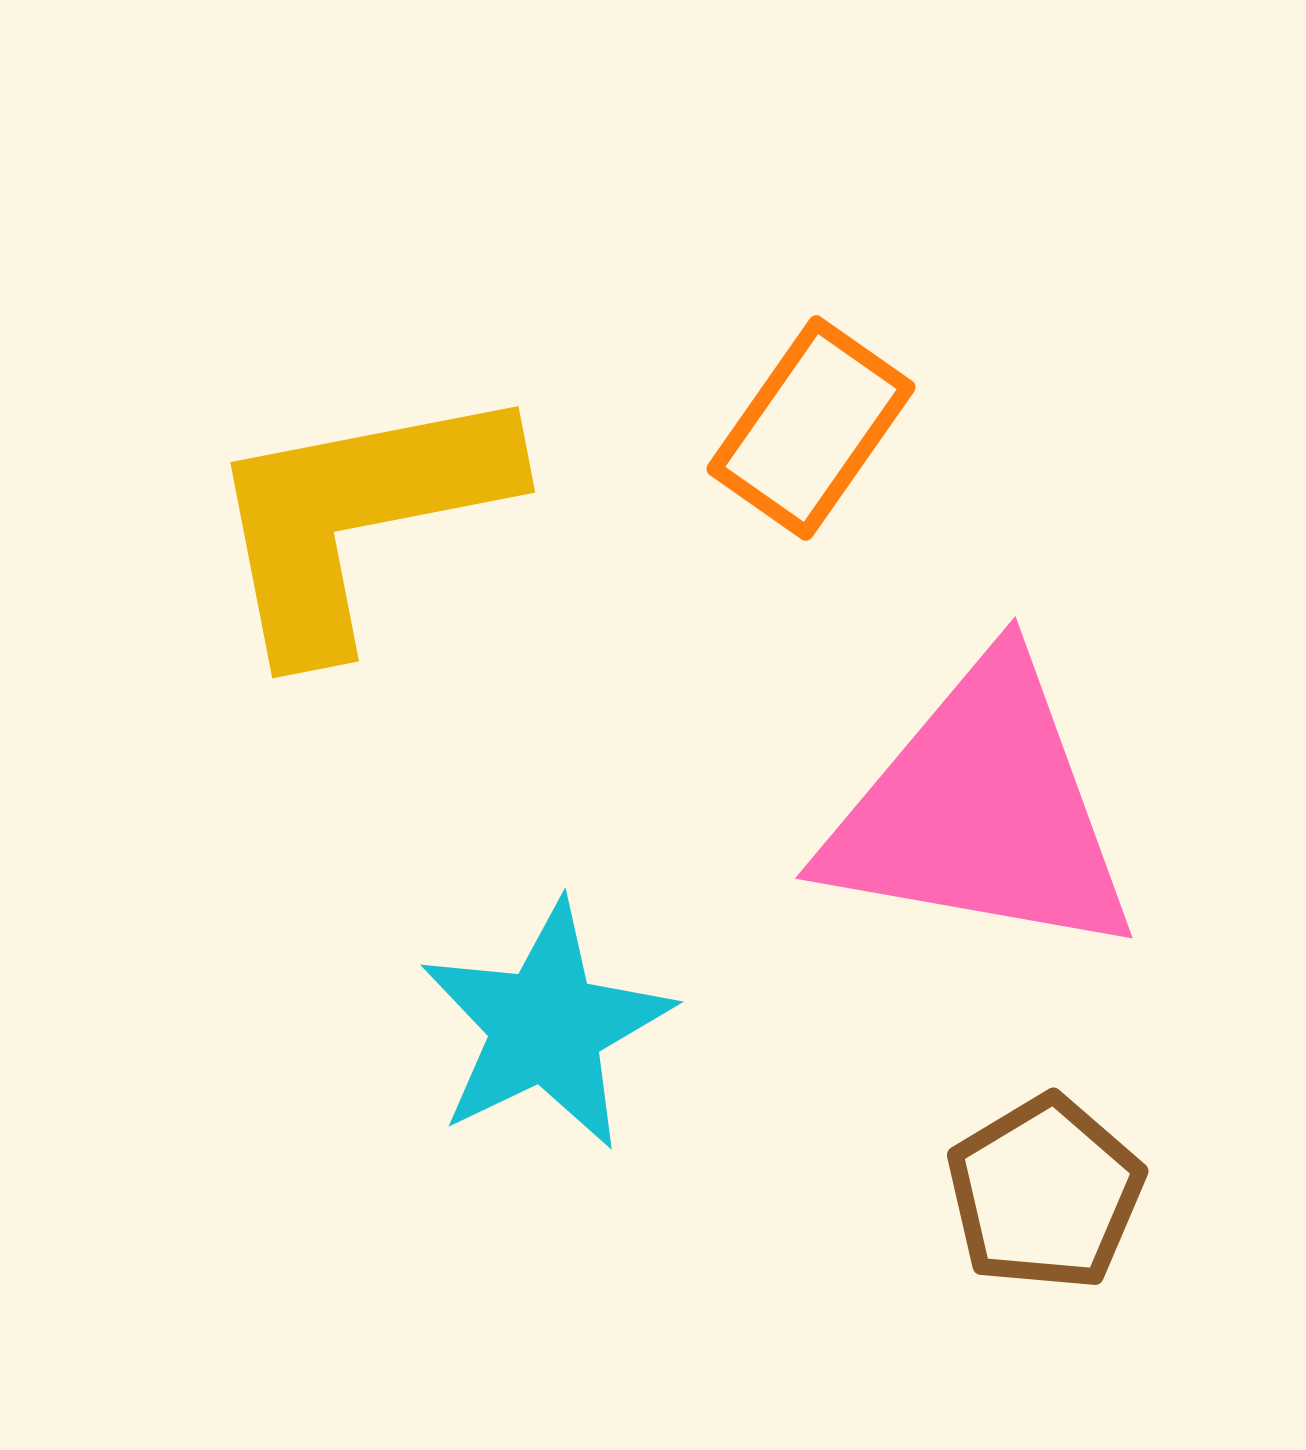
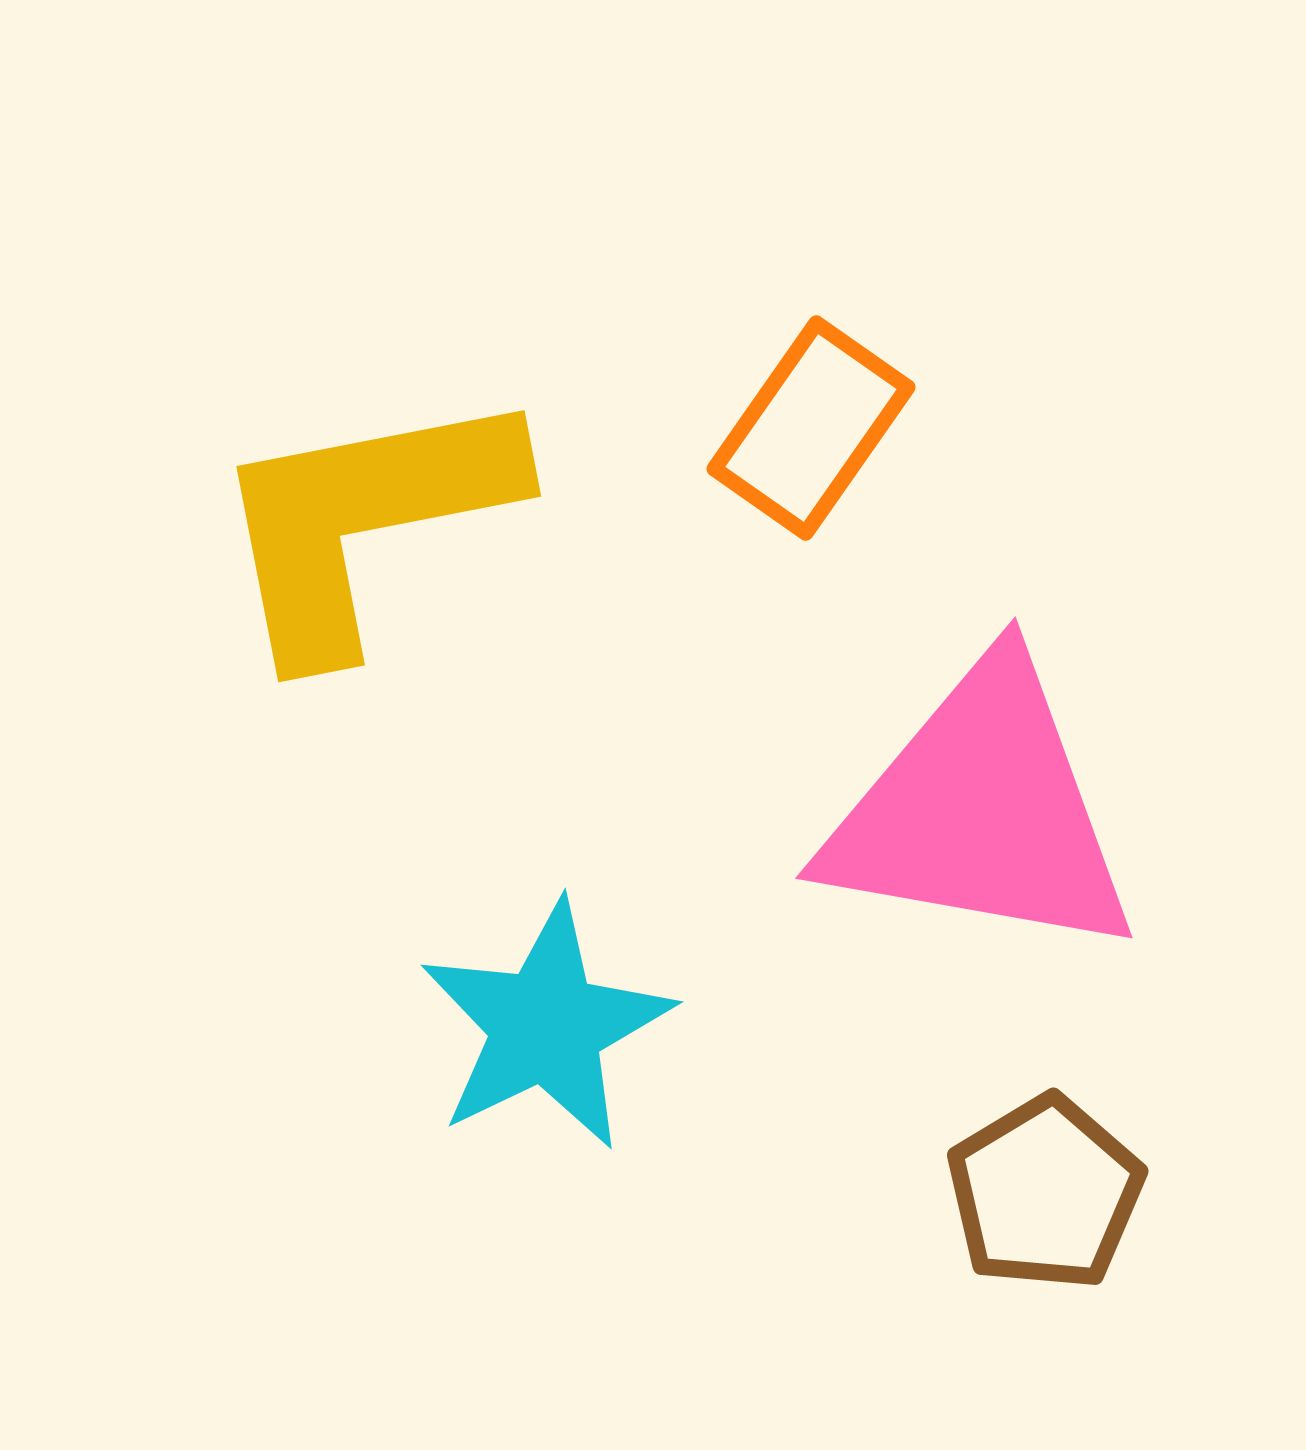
yellow L-shape: moved 6 px right, 4 px down
